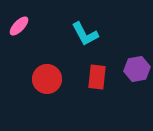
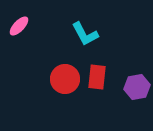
purple hexagon: moved 18 px down
red circle: moved 18 px right
